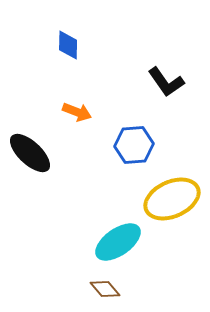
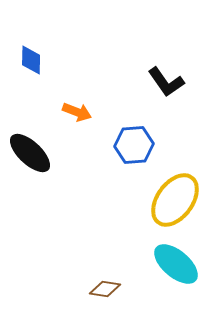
blue diamond: moved 37 px left, 15 px down
yellow ellipse: moved 3 px right, 1 px down; rotated 30 degrees counterclockwise
cyan ellipse: moved 58 px right, 22 px down; rotated 75 degrees clockwise
brown diamond: rotated 40 degrees counterclockwise
